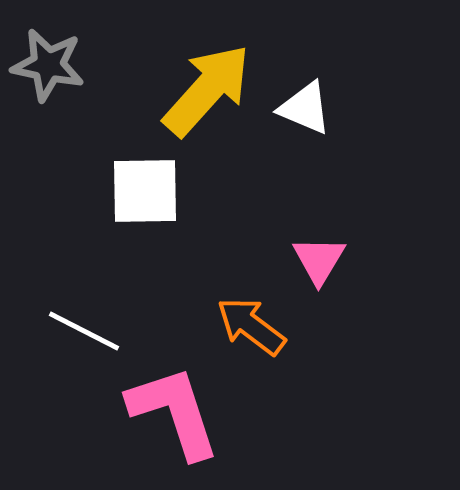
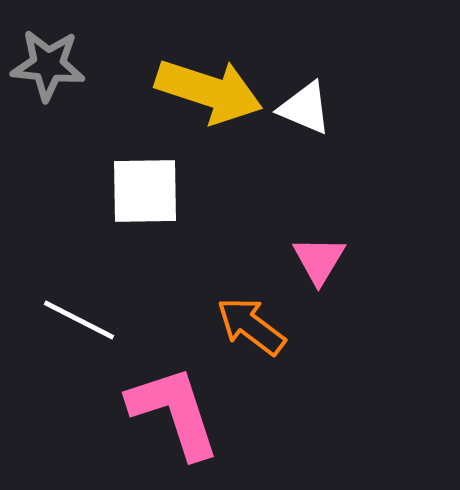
gray star: rotated 6 degrees counterclockwise
yellow arrow: moved 2 px right, 1 px down; rotated 66 degrees clockwise
white line: moved 5 px left, 11 px up
